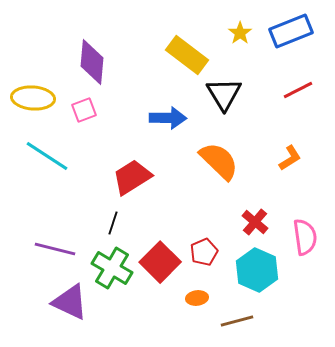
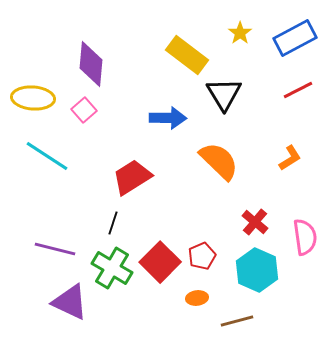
blue rectangle: moved 4 px right, 7 px down; rotated 6 degrees counterclockwise
purple diamond: moved 1 px left, 2 px down
pink square: rotated 20 degrees counterclockwise
red pentagon: moved 2 px left, 4 px down
